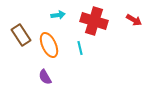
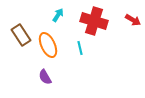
cyan arrow: rotated 48 degrees counterclockwise
red arrow: moved 1 px left
orange ellipse: moved 1 px left
